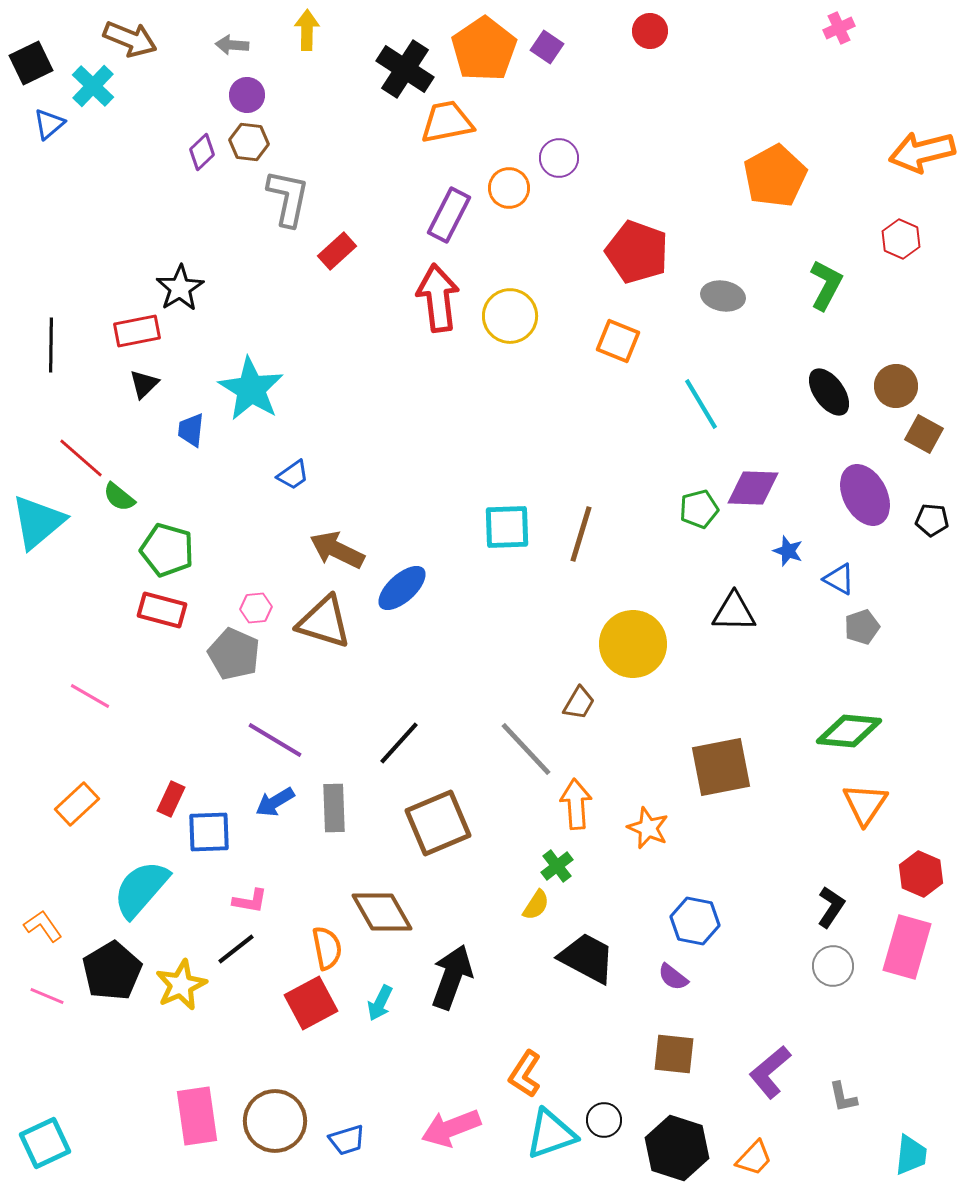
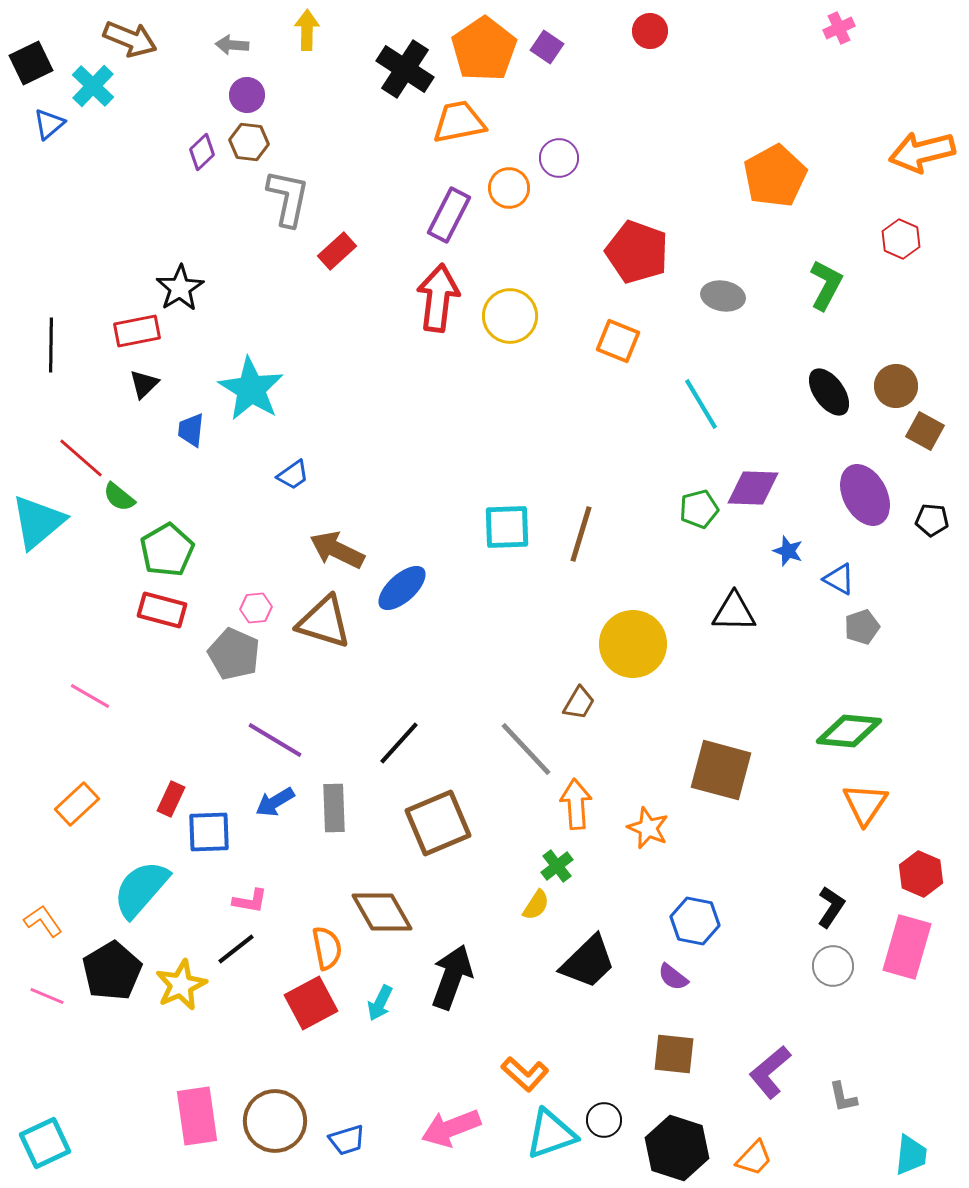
orange trapezoid at (447, 122): moved 12 px right
red arrow at (438, 298): rotated 14 degrees clockwise
brown square at (924, 434): moved 1 px right, 3 px up
green pentagon at (167, 550): rotated 26 degrees clockwise
brown square at (721, 767): moved 3 px down; rotated 26 degrees clockwise
orange L-shape at (43, 926): moved 5 px up
black trapezoid at (587, 958): moved 1 px right, 4 px down; rotated 108 degrees clockwise
orange L-shape at (525, 1074): rotated 81 degrees counterclockwise
